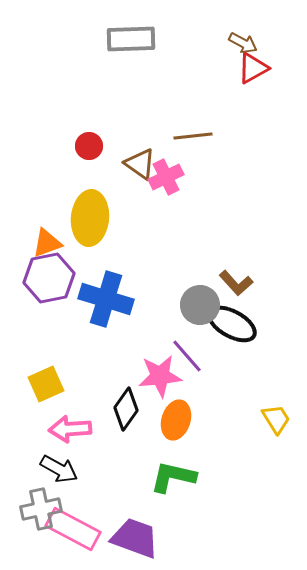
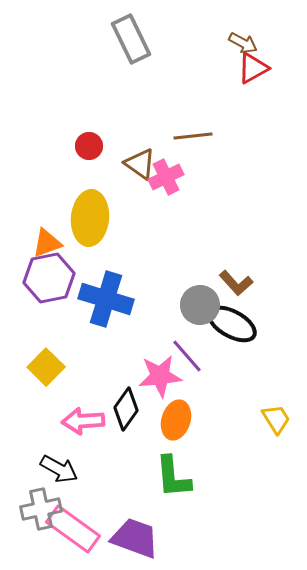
gray rectangle: rotated 66 degrees clockwise
yellow square: moved 17 px up; rotated 21 degrees counterclockwise
pink arrow: moved 13 px right, 8 px up
green L-shape: rotated 108 degrees counterclockwise
pink rectangle: rotated 8 degrees clockwise
